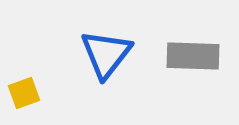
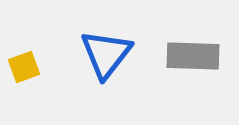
yellow square: moved 26 px up
